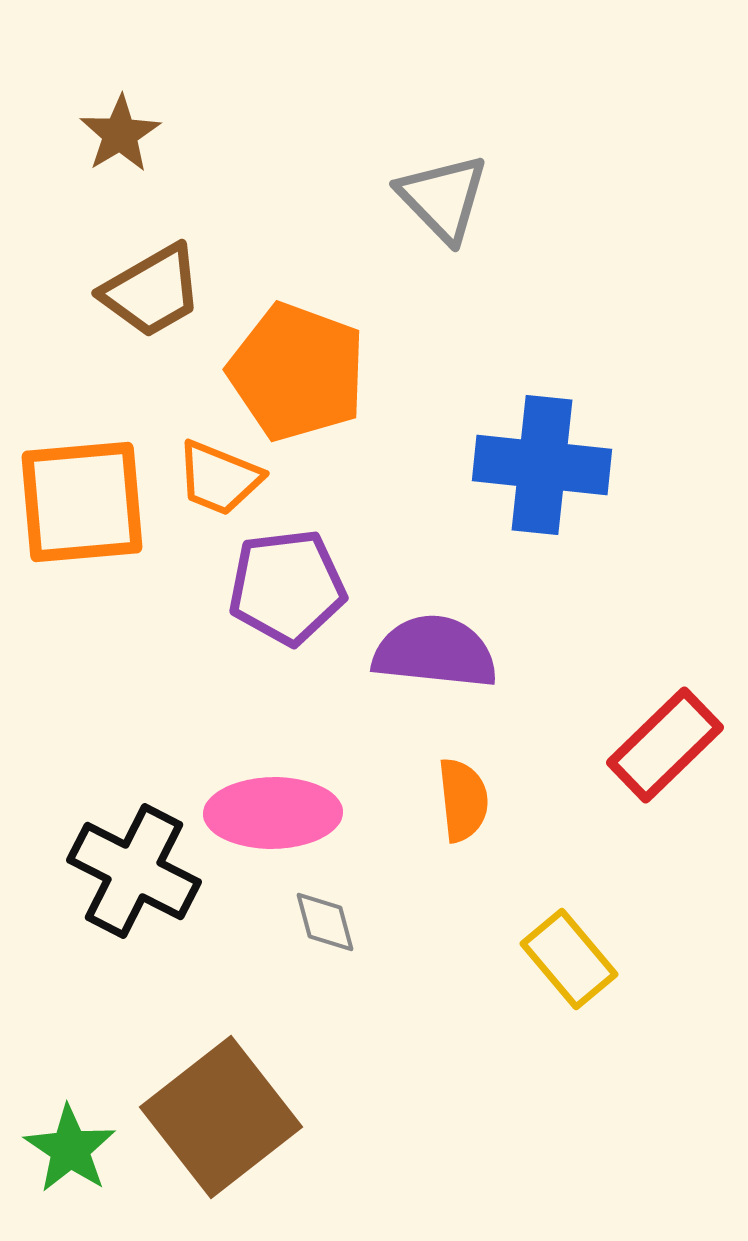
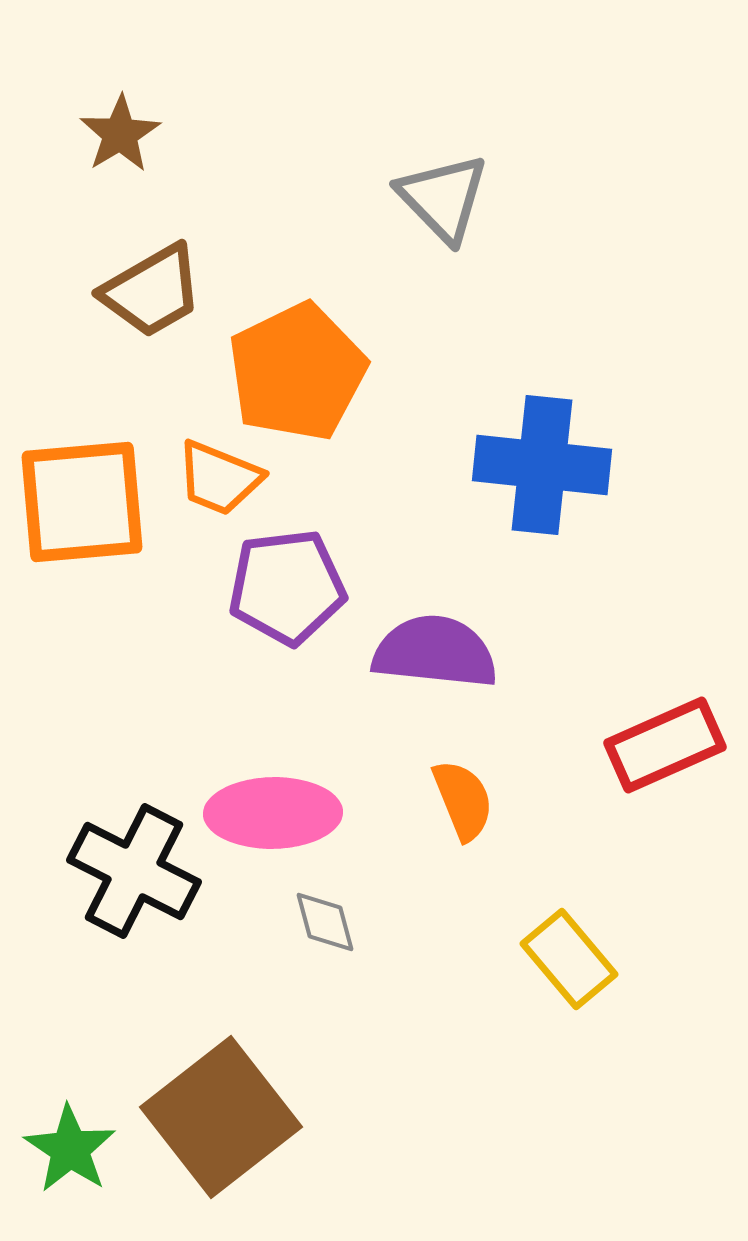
orange pentagon: rotated 26 degrees clockwise
red rectangle: rotated 20 degrees clockwise
orange semicircle: rotated 16 degrees counterclockwise
